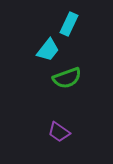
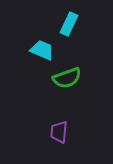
cyan trapezoid: moved 6 px left; rotated 105 degrees counterclockwise
purple trapezoid: rotated 60 degrees clockwise
